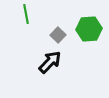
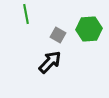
gray square: rotated 14 degrees counterclockwise
